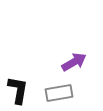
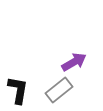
gray rectangle: moved 3 px up; rotated 28 degrees counterclockwise
